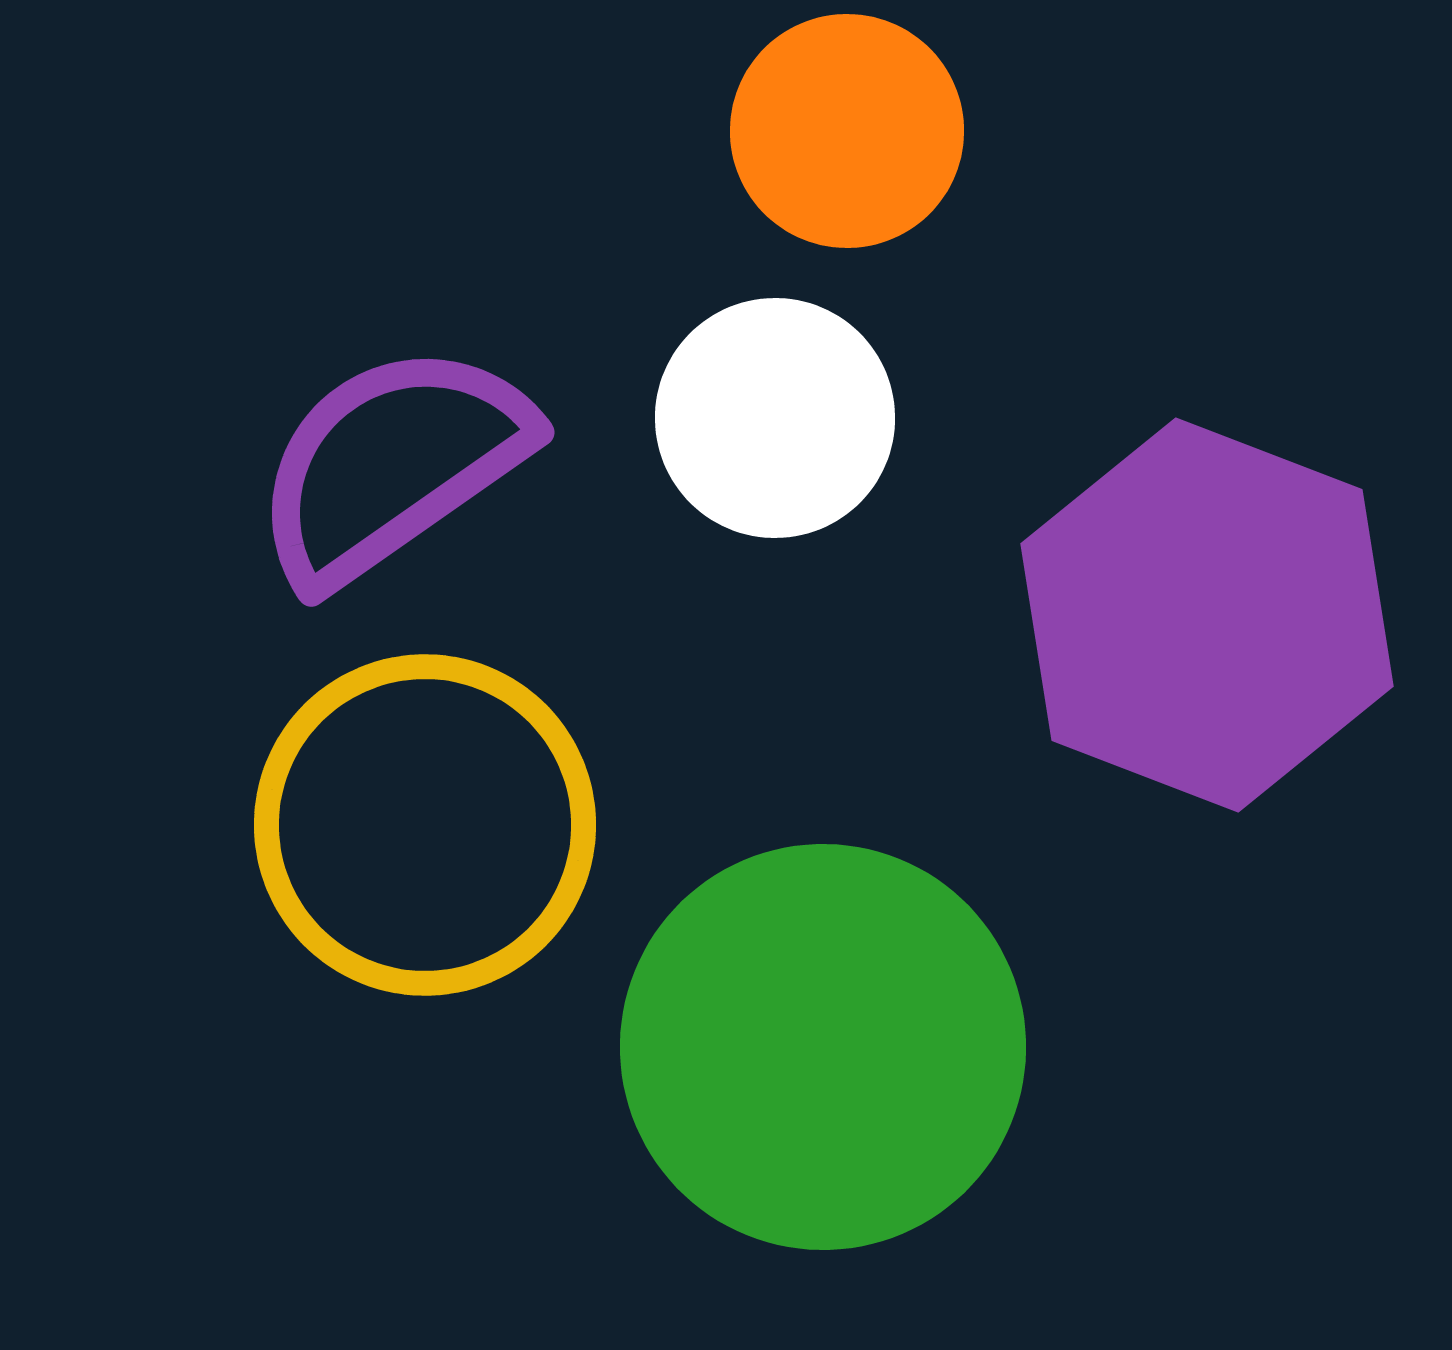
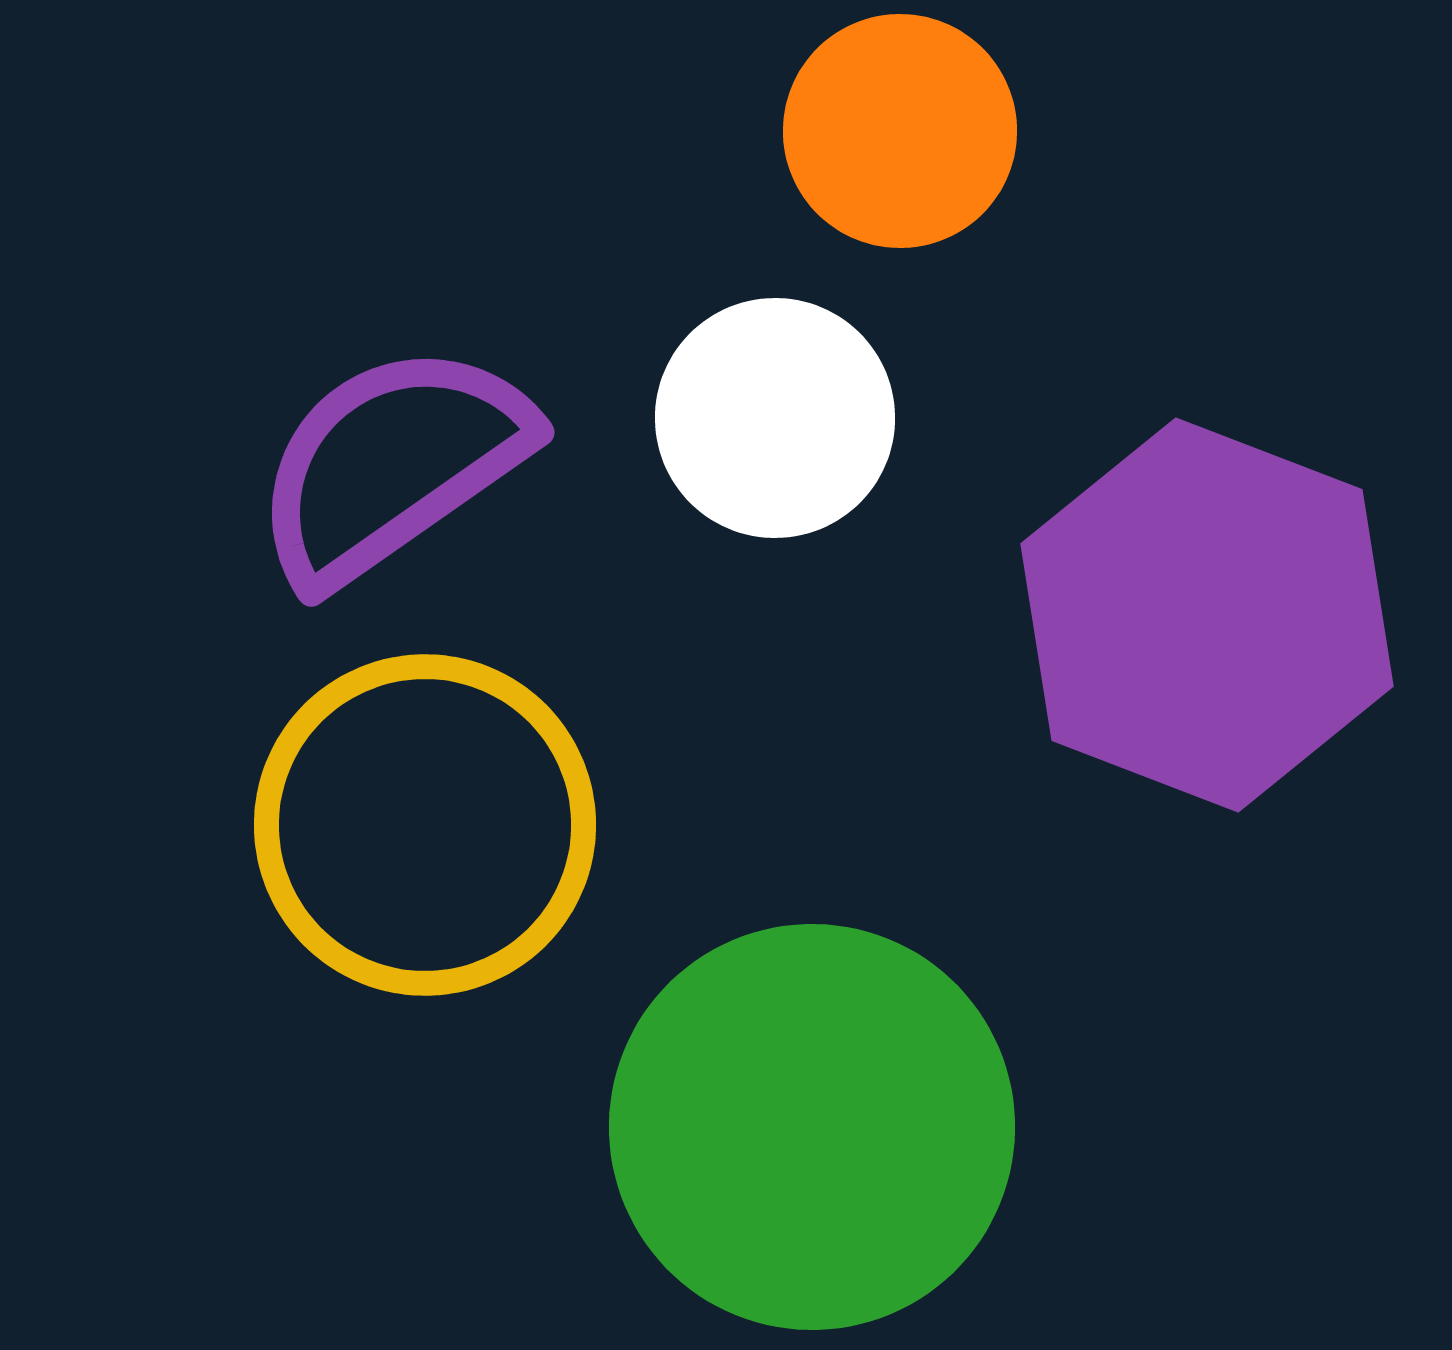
orange circle: moved 53 px right
green circle: moved 11 px left, 80 px down
